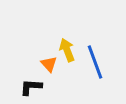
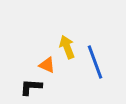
yellow arrow: moved 3 px up
orange triangle: moved 2 px left, 1 px down; rotated 24 degrees counterclockwise
